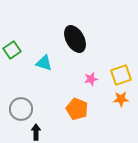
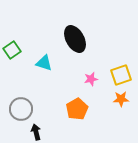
orange pentagon: rotated 20 degrees clockwise
black arrow: rotated 14 degrees counterclockwise
